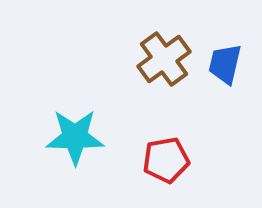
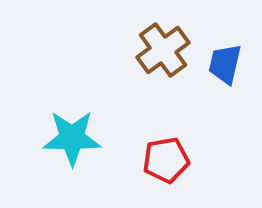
brown cross: moved 1 px left, 9 px up
cyan star: moved 3 px left, 1 px down
